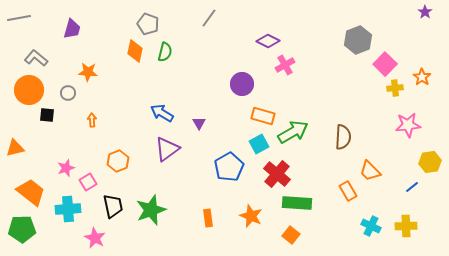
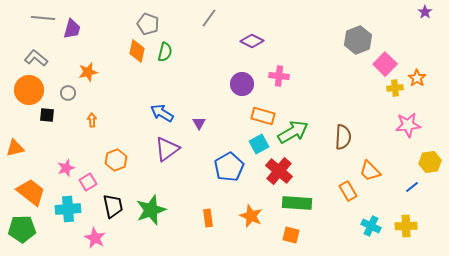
gray line at (19, 18): moved 24 px right; rotated 15 degrees clockwise
purple diamond at (268, 41): moved 16 px left
orange diamond at (135, 51): moved 2 px right
pink cross at (285, 65): moved 6 px left, 11 px down; rotated 36 degrees clockwise
orange star at (88, 72): rotated 18 degrees counterclockwise
orange star at (422, 77): moved 5 px left, 1 px down
orange hexagon at (118, 161): moved 2 px left, 1 px up
red cross at (277, 174): moved 2 px right, 3 px up
orange square at (291, 235): rotated 24 degrees counterclockwise
